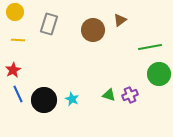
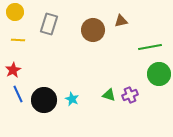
brown triangle: moved 1 px right, 1 px down; rotated 24 degrees clockwise
